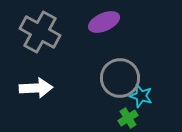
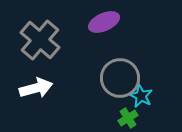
gray cross: moved 8 px down; rotated 12 degrees clockwise
white arrow: rotated 12 degrees counterclockwise
cyan star: rotated 10 degrees clockwise
